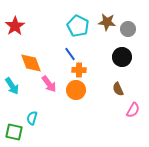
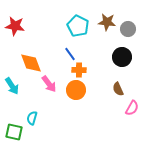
red star: rotated 30 degrees counterclockwise
pink semicircle: moved 1 px left, 2 px up
